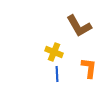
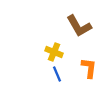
blue line: rotated 21 degrees counterclockwise
